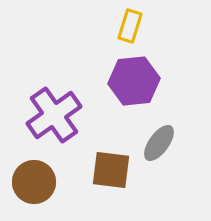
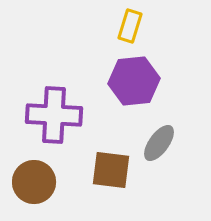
purple cross: rotated 38 degrees clockwise
